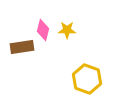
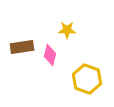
pink diamond: moved 7 px right, 25 px down
